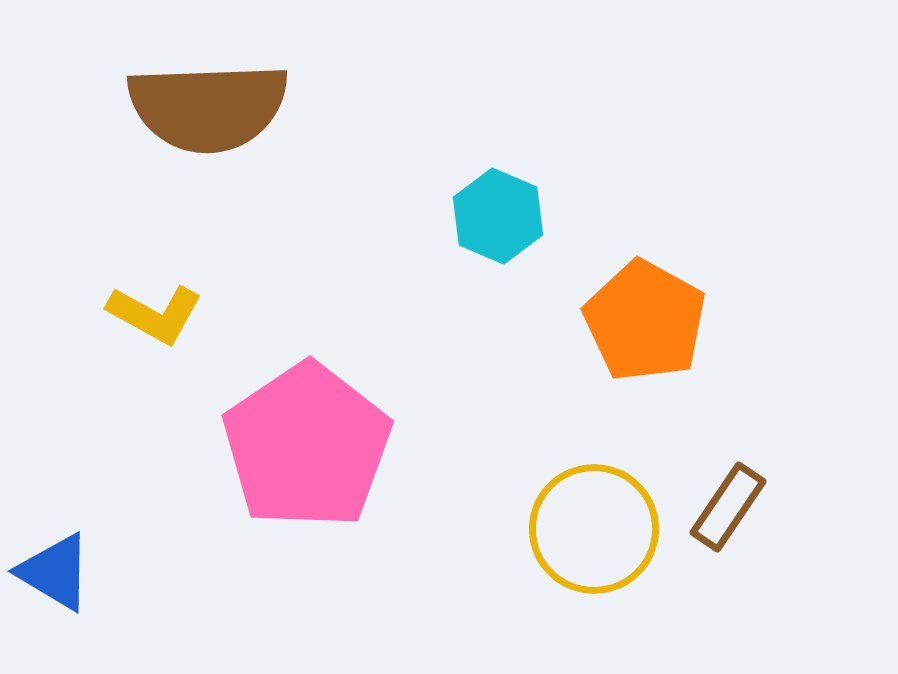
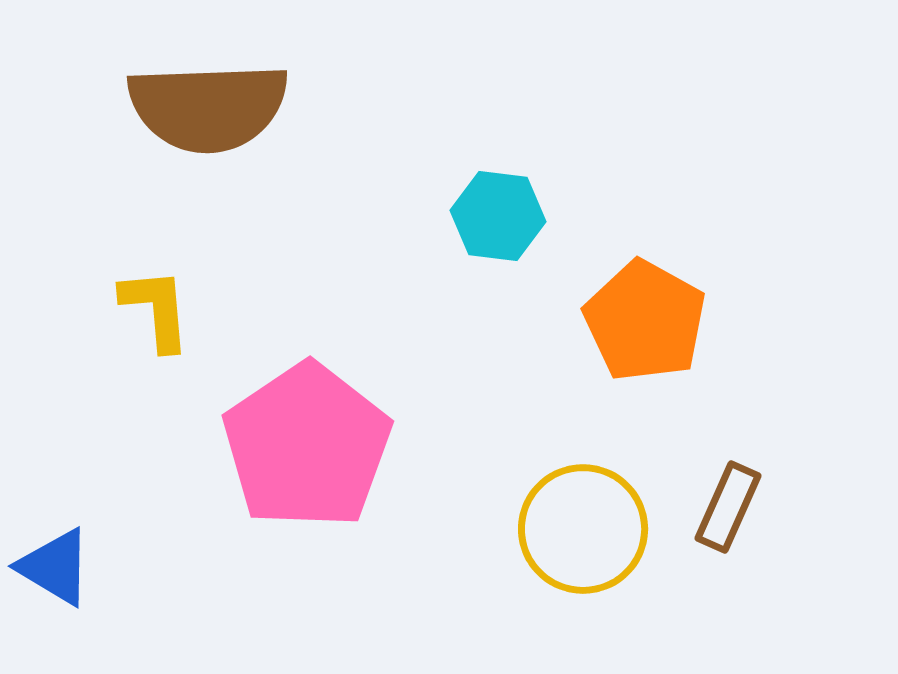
cyan hexagon: rotated 16 degrees counterclockwise
yellow L-shape: moved 1 px right, 5 px up; rotated 124 degrees counterclockwise
brown rectangle: rotated 10 degrees counterclockwise
yellow circle: moved 11 px left
blue triangle: moved 5 px up
